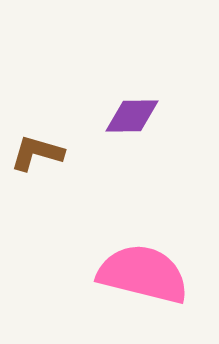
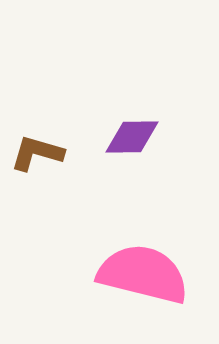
purple diamond: moved 21 px down
